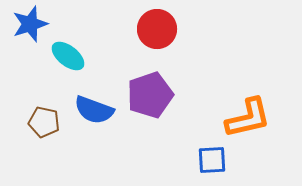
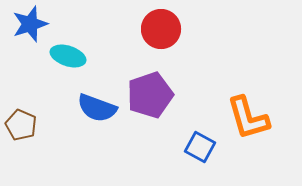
red circle: moved 4 px right
cyan ellipse: rotated 20 degrees counterclockwise
blue semicircle: moved 3 px right, 2 px up
orange L-shape: rotated 87 degrees clockwise
brown pentagon: moved 23 px left, 3 px down; rotated 12 degrees clockwise
blue square: moved 12 px left, 13 px up; rotated 32 degrees clockwise
